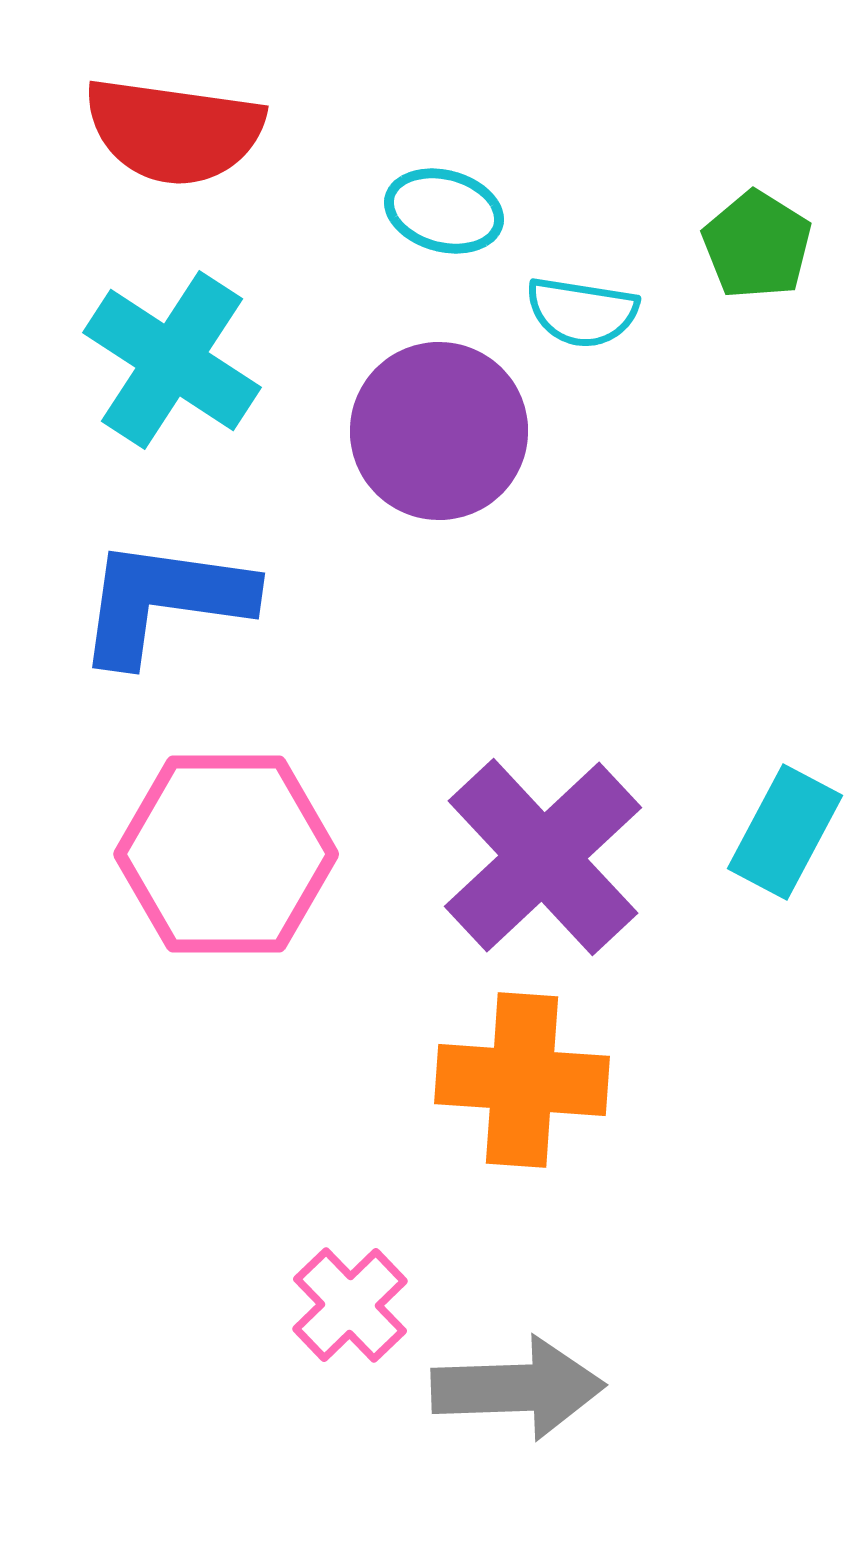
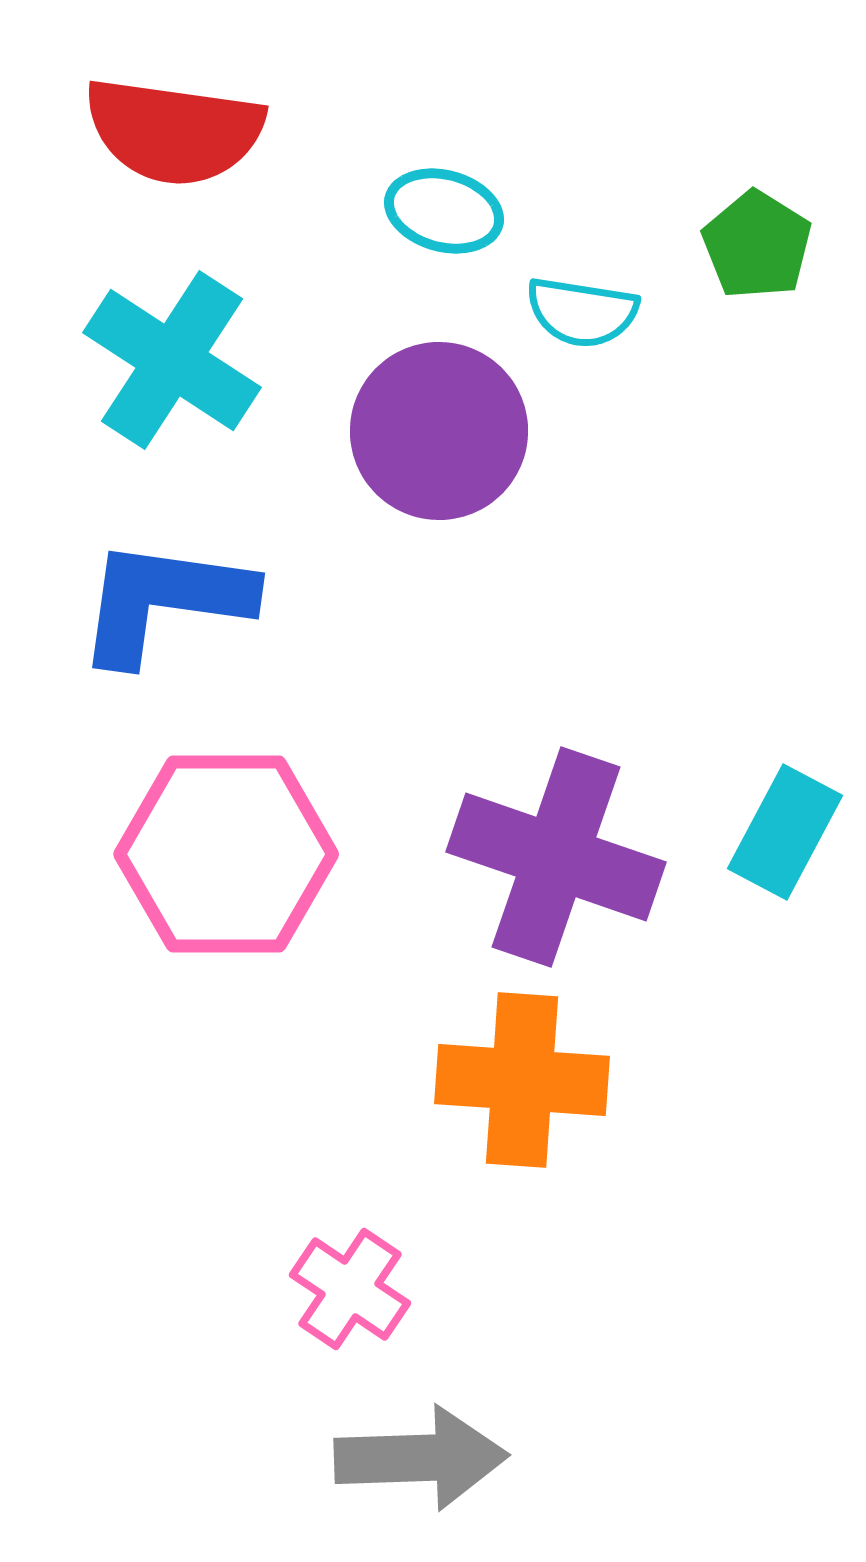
purple cross: moved 13 px right; rotated 28 degrees counterclockwise
pink cross: moved 16 px up; rotated 12 degrees counterclockwise
gray arrow: moved 97 px left, 70 px down
